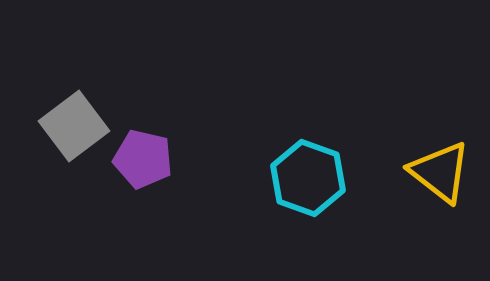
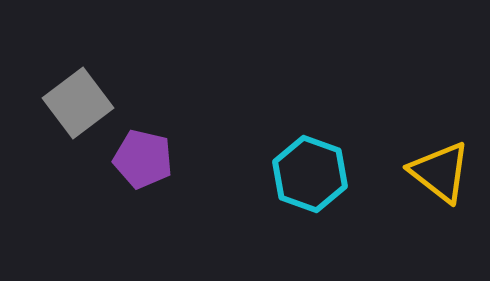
gray square: moved 4 px right, 23 px up
cyan hexagon: moved 2 px right, 4 px up
